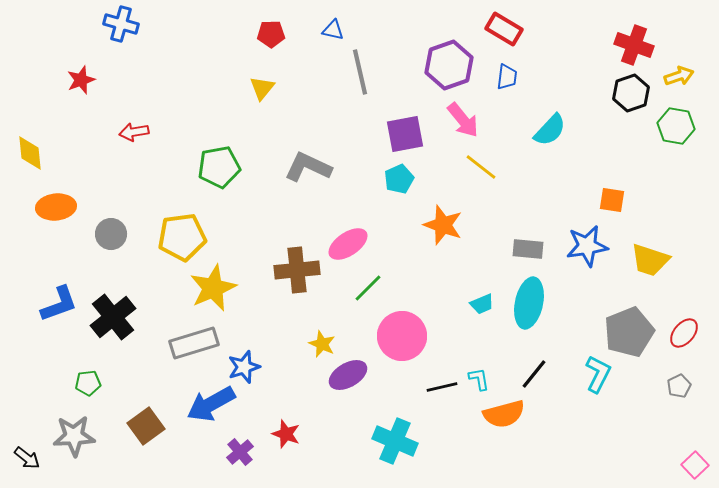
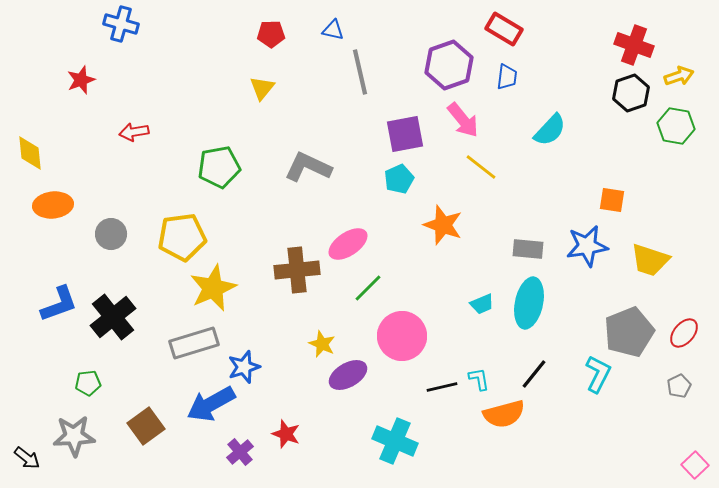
orange ellipse at (56, 207): moved 3 px left, 2 px up
